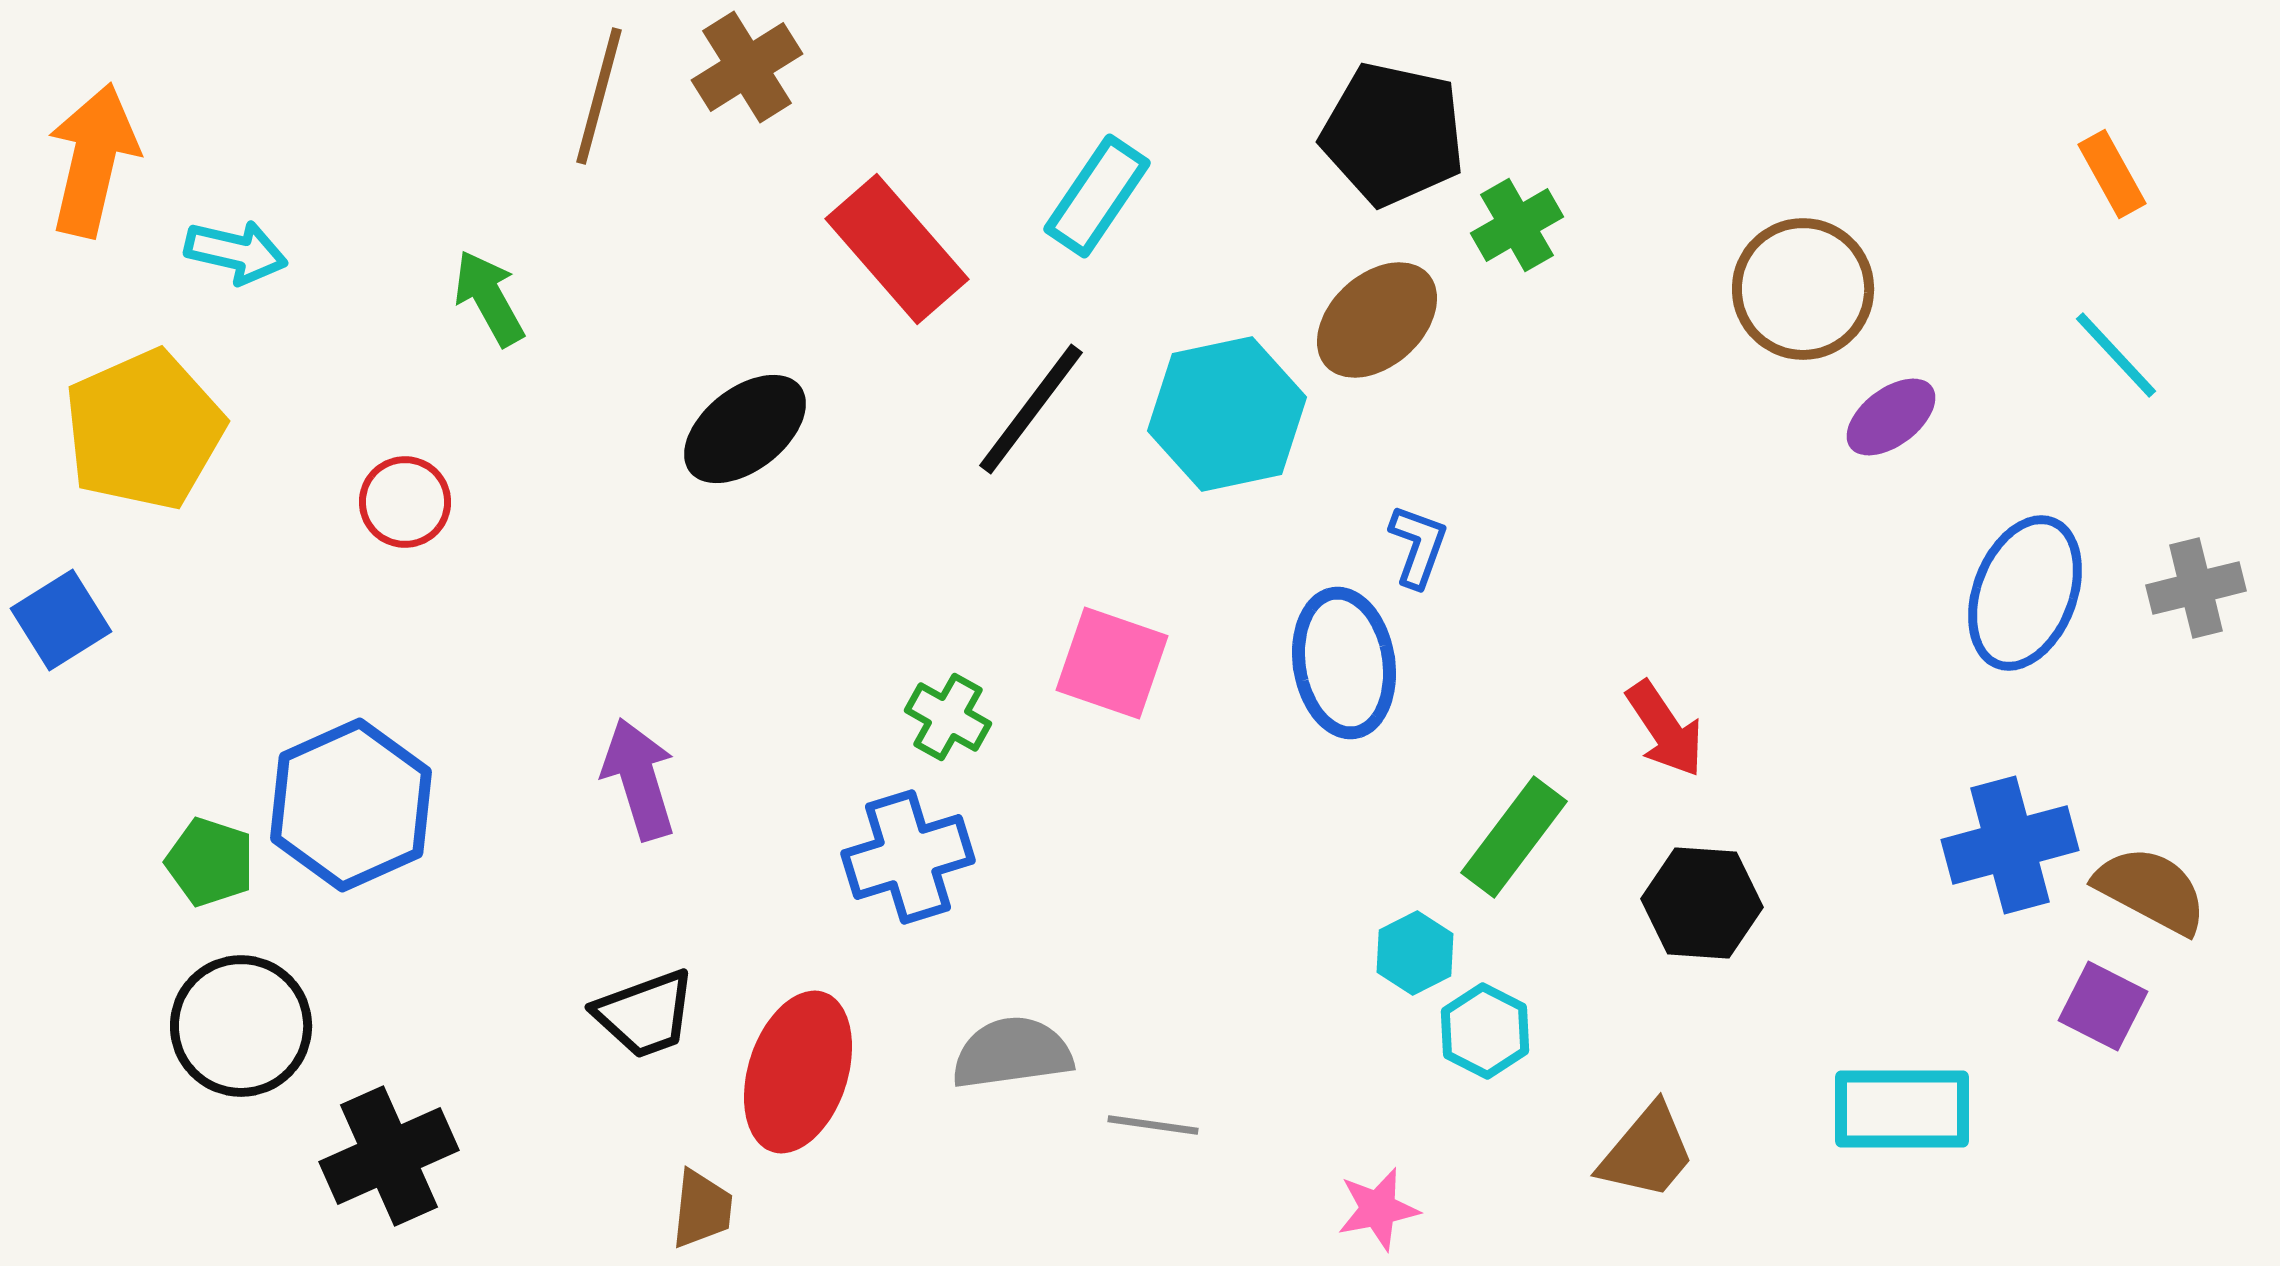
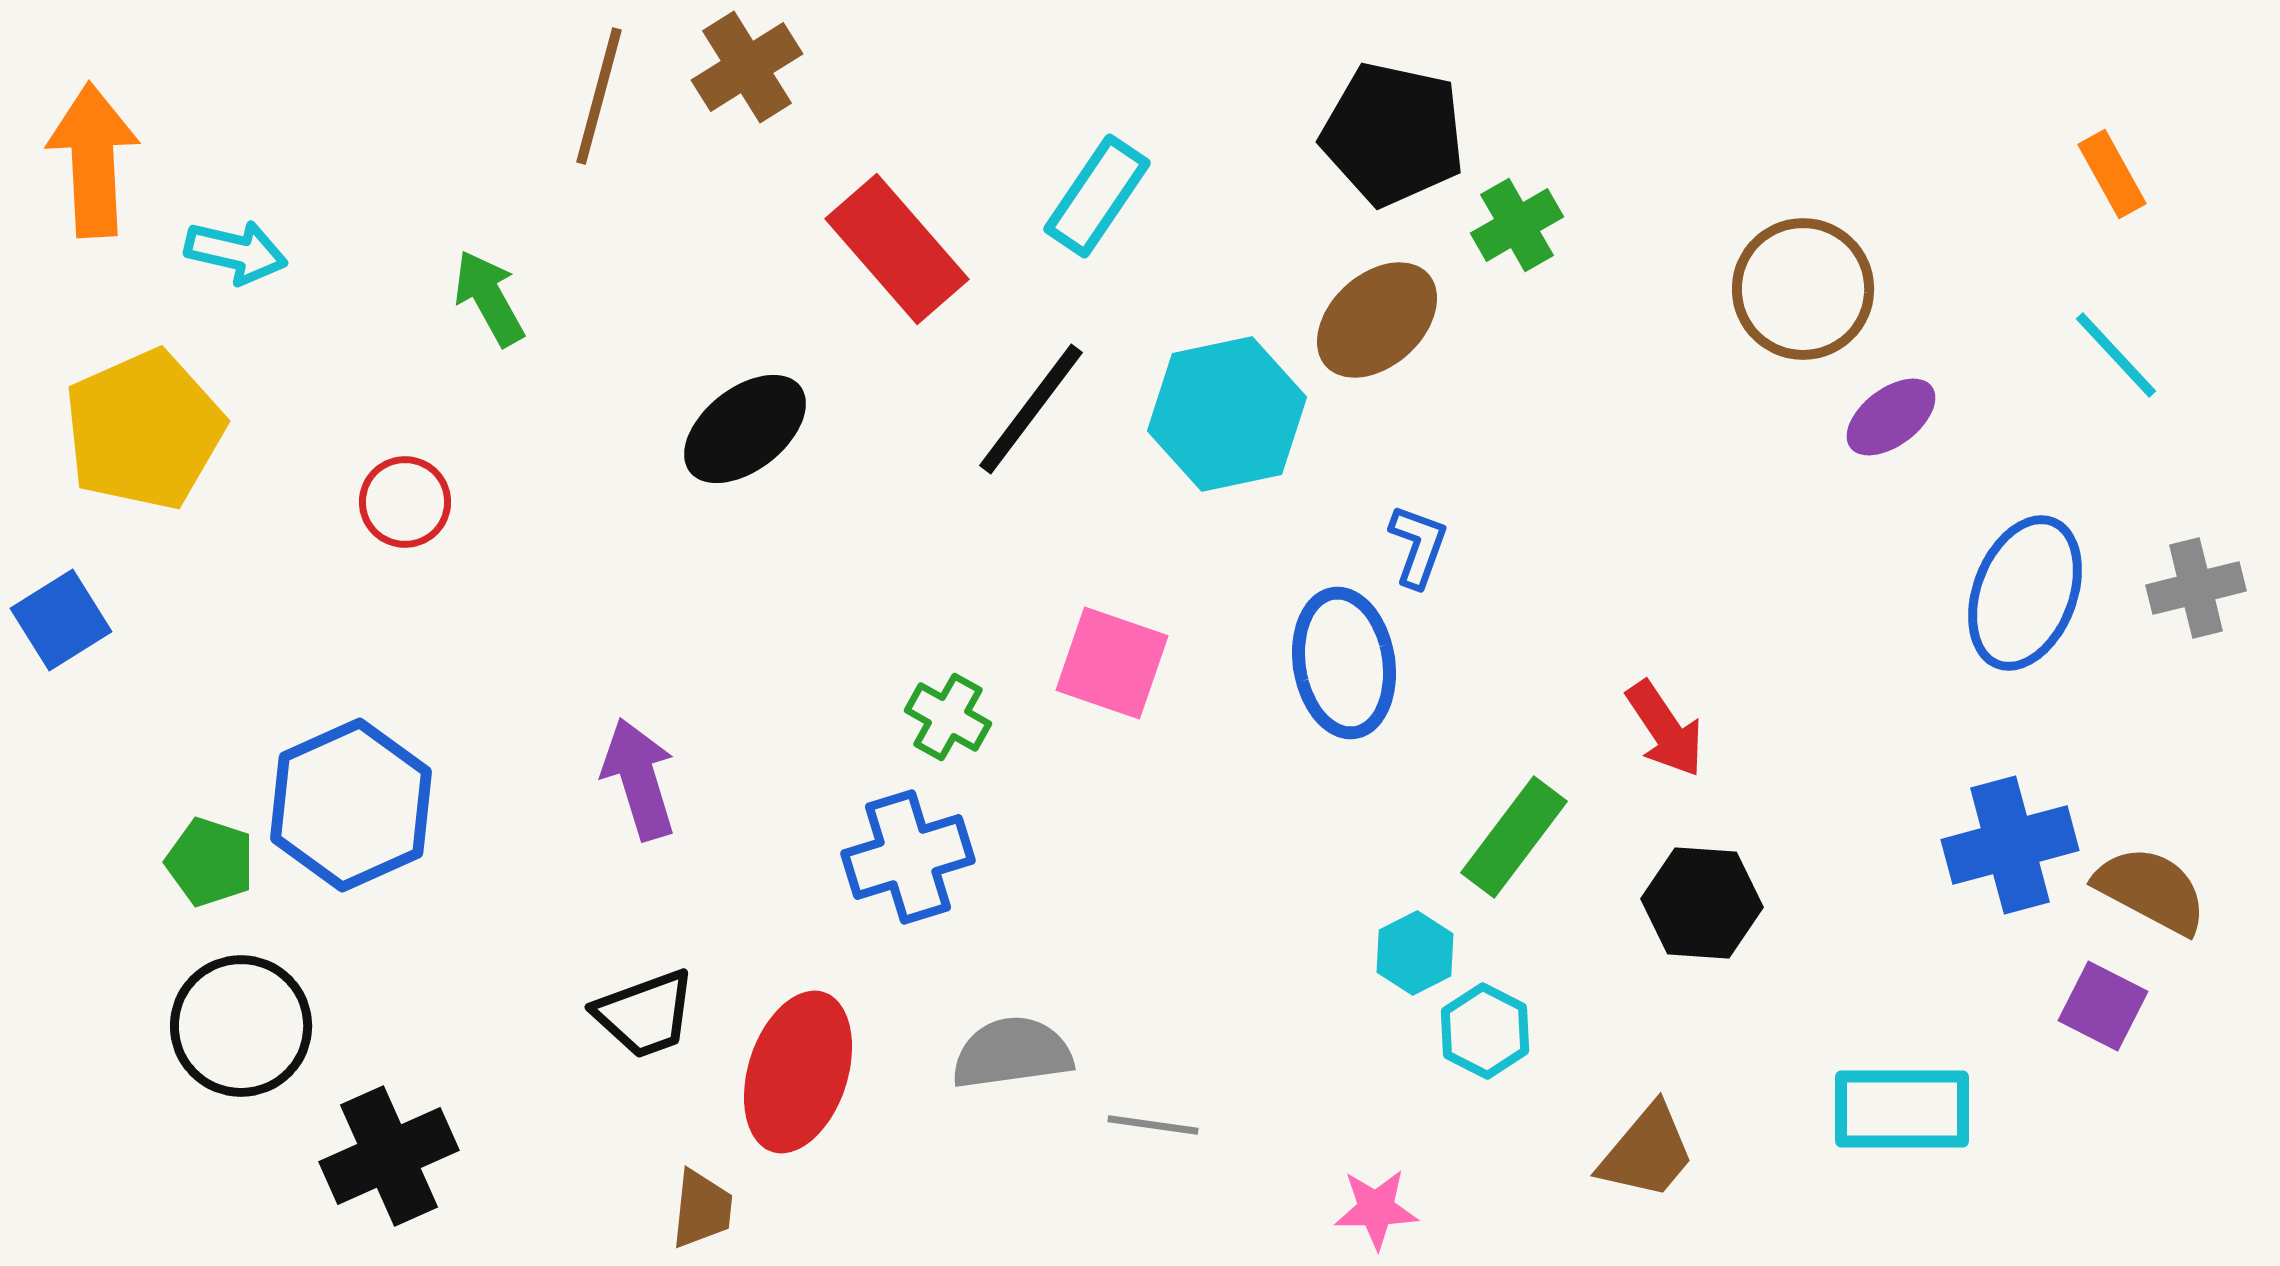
orange arrow at (93, 160): rotated 16 degrees counterclockwise
pink star at (1378, 1209): moved 2 px left; rotated 10 degrees clockwise
